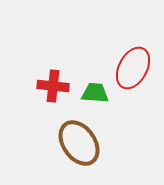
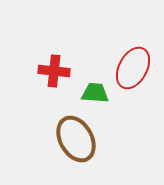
red cross: moved 1 px right, 15 px up
brown ellipse: moved 3 px left, 4 px up; rotated 6 degrees clockwise
